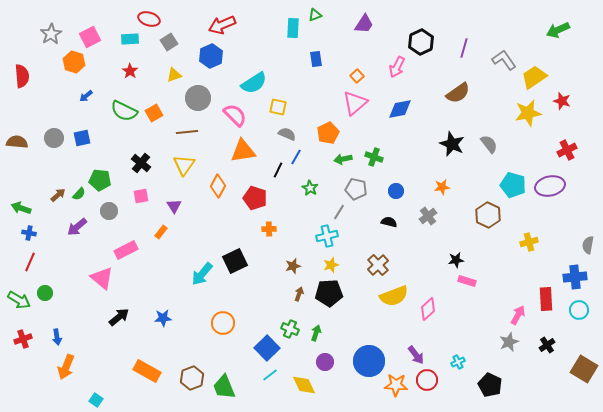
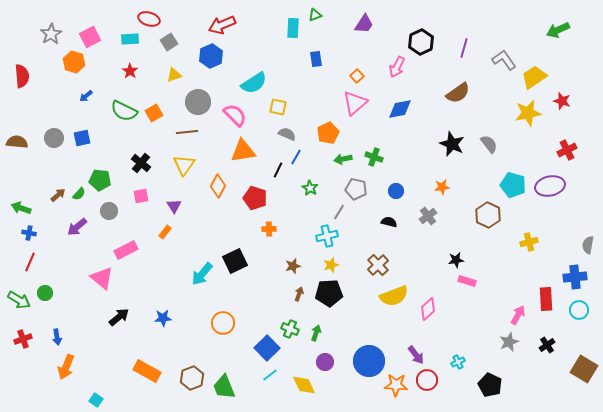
gray circle at (198, 98): moved 4 px down
orange rectangle at (161, 232): moved 4 px right
